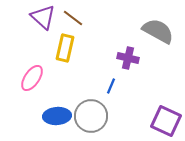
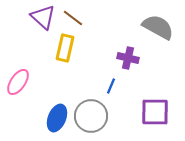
gray semicircle: moved 4 px up
pink ellipse: moved 14 px left, 4 px down
blue ellipse: moved 2 px down; rotated 64 degrees counterclockwise
purple square: moved 11 px left, 9 px up; rotated 24 degrees counterclockwise
